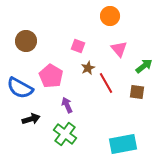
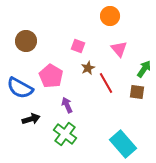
green arrow: moved 3 px down; rotated 18 degrees counterclockwise
cyan rectangle: rotated 60 degrees clockwise
